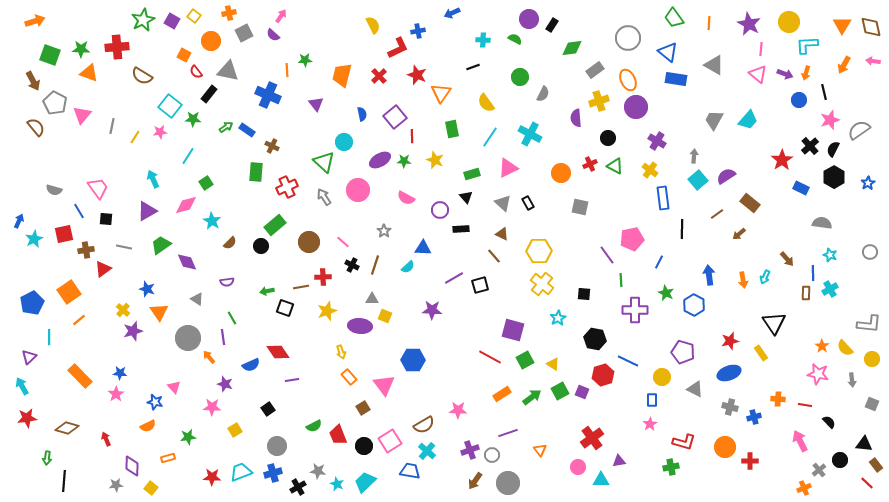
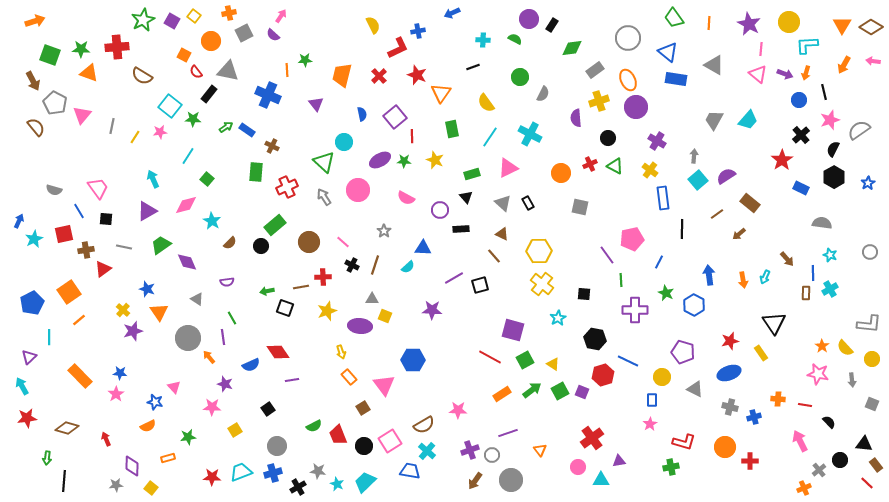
brown diamond at (871, 27): rotated 45 degrees counterclockwise
black cross at (810, 146): moved 9 px left, 11 px up
green square at (206, 183): moved 1 px right, 4 px up; rotated 16 degrees counterclockwise
green arrow at (532, 397): moved 7 px up
gray circle at (508, 483): moved 3 px right, 3 px up
